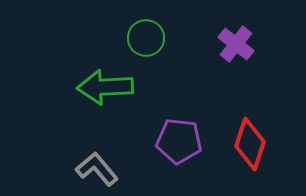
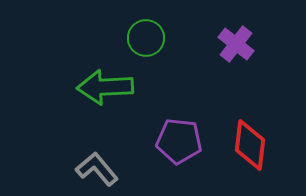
red diamond: moved 1 px down; rotated 12 degrees counterclockwise
